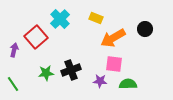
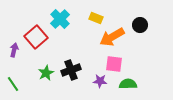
black circle: moved 5 px left, 4 px up
orange arrow: moved 1 px left, 1 px up
green star: rotated 21 degrees counterclockwise
